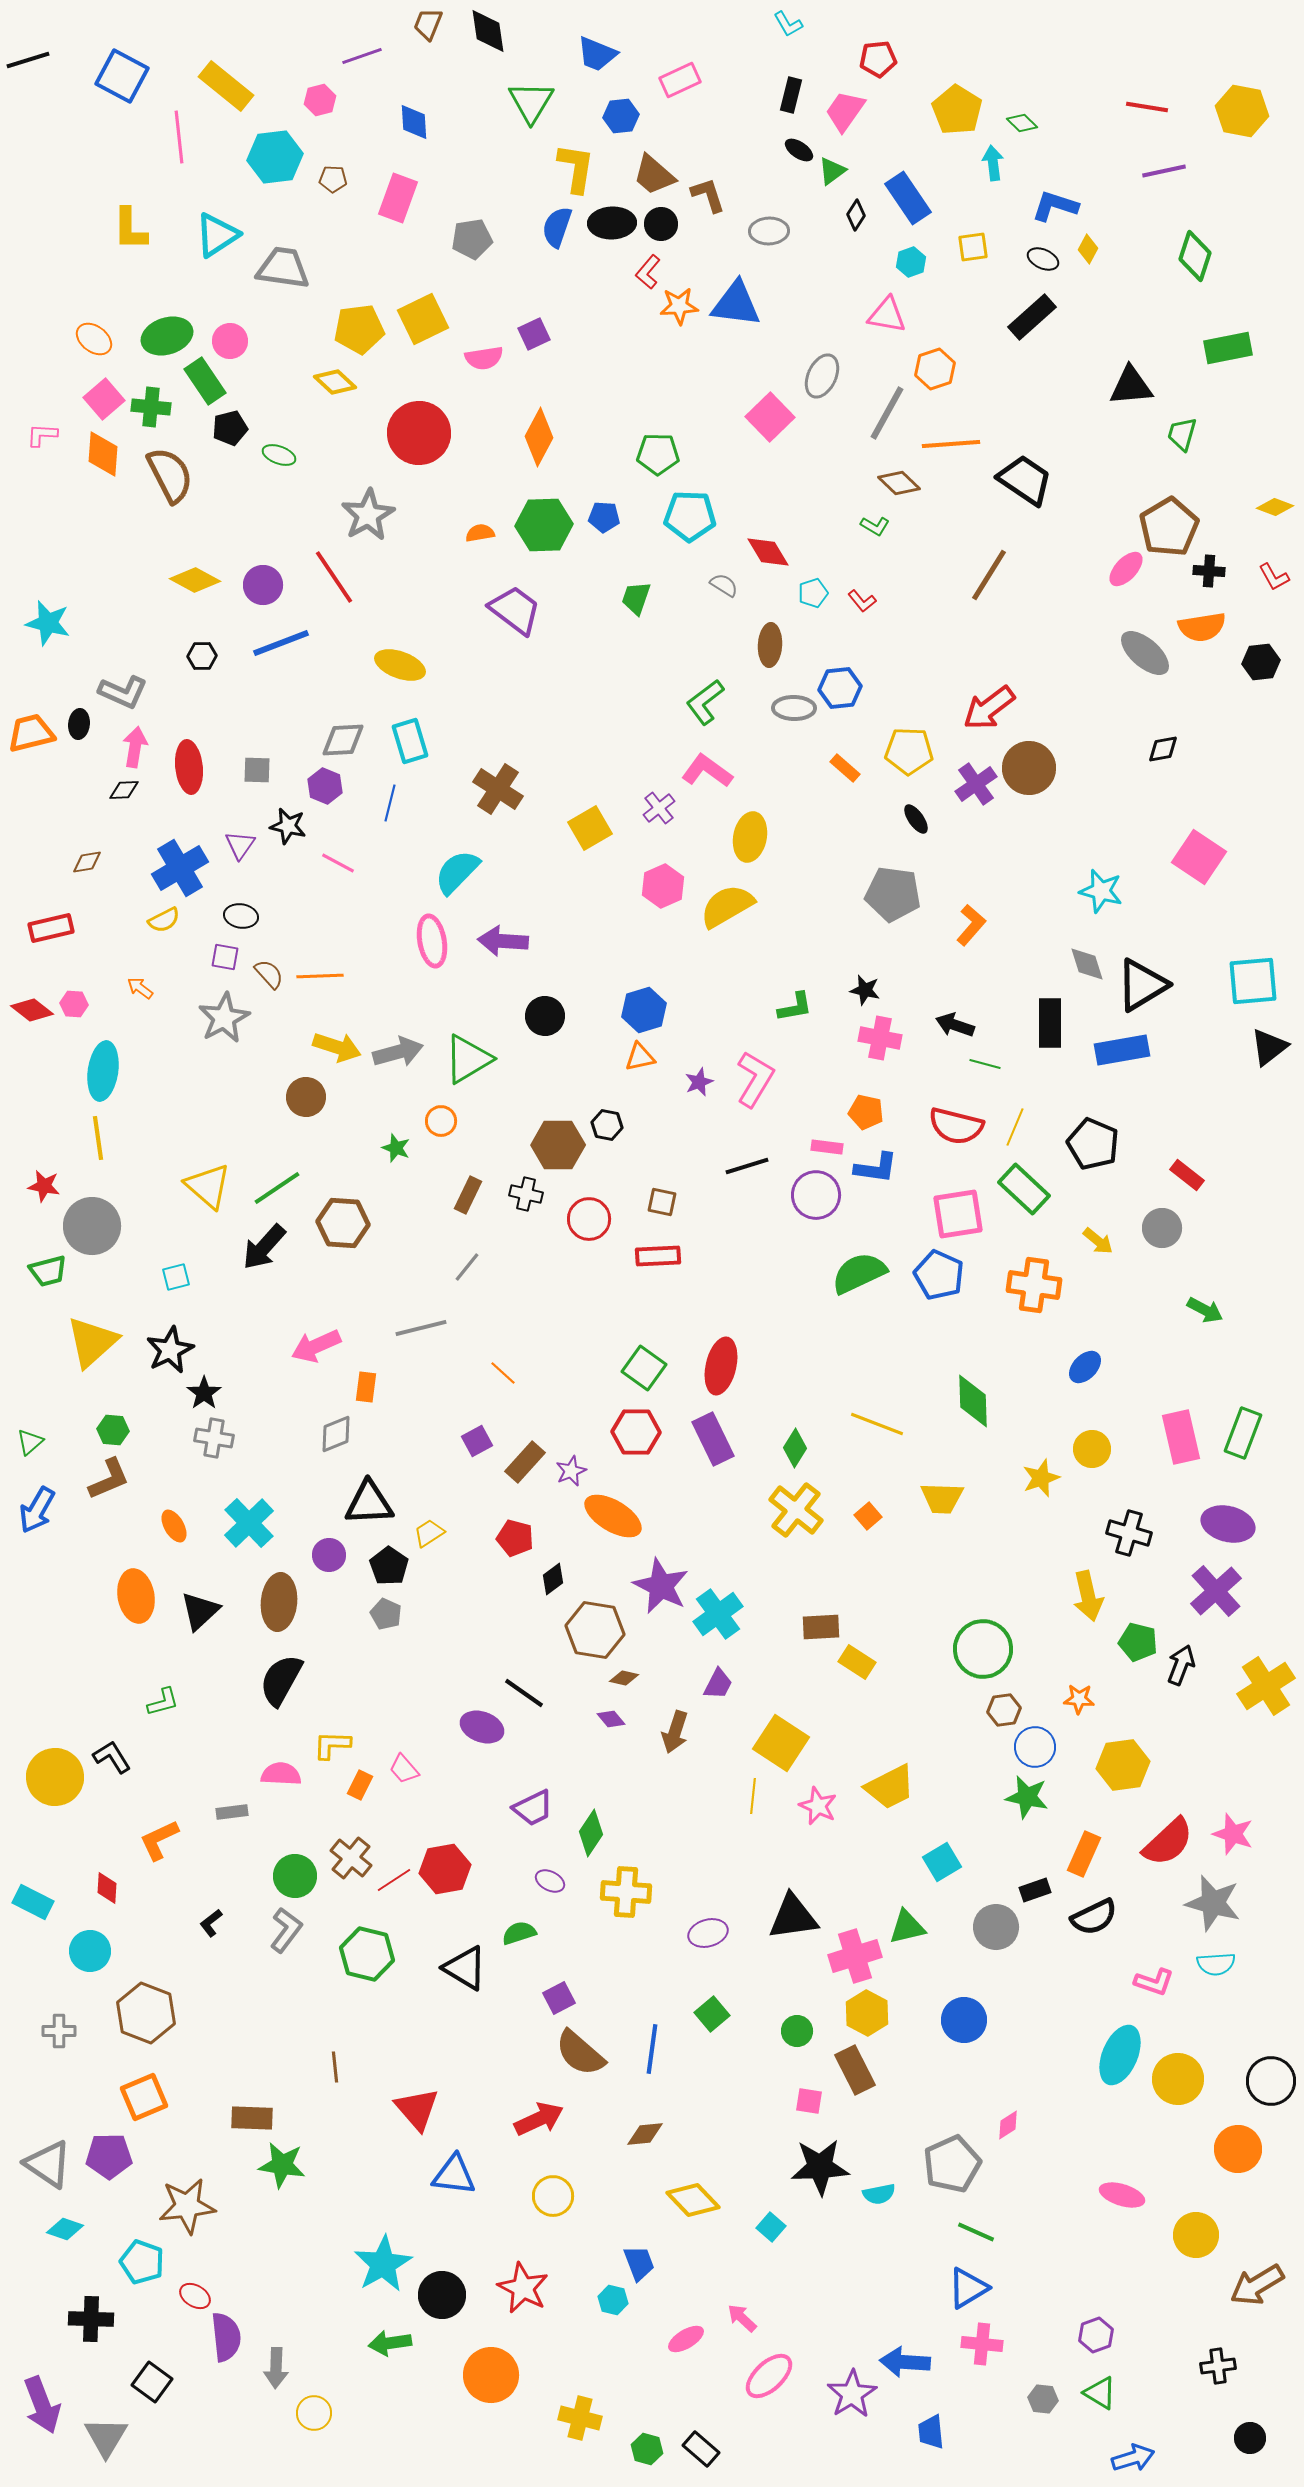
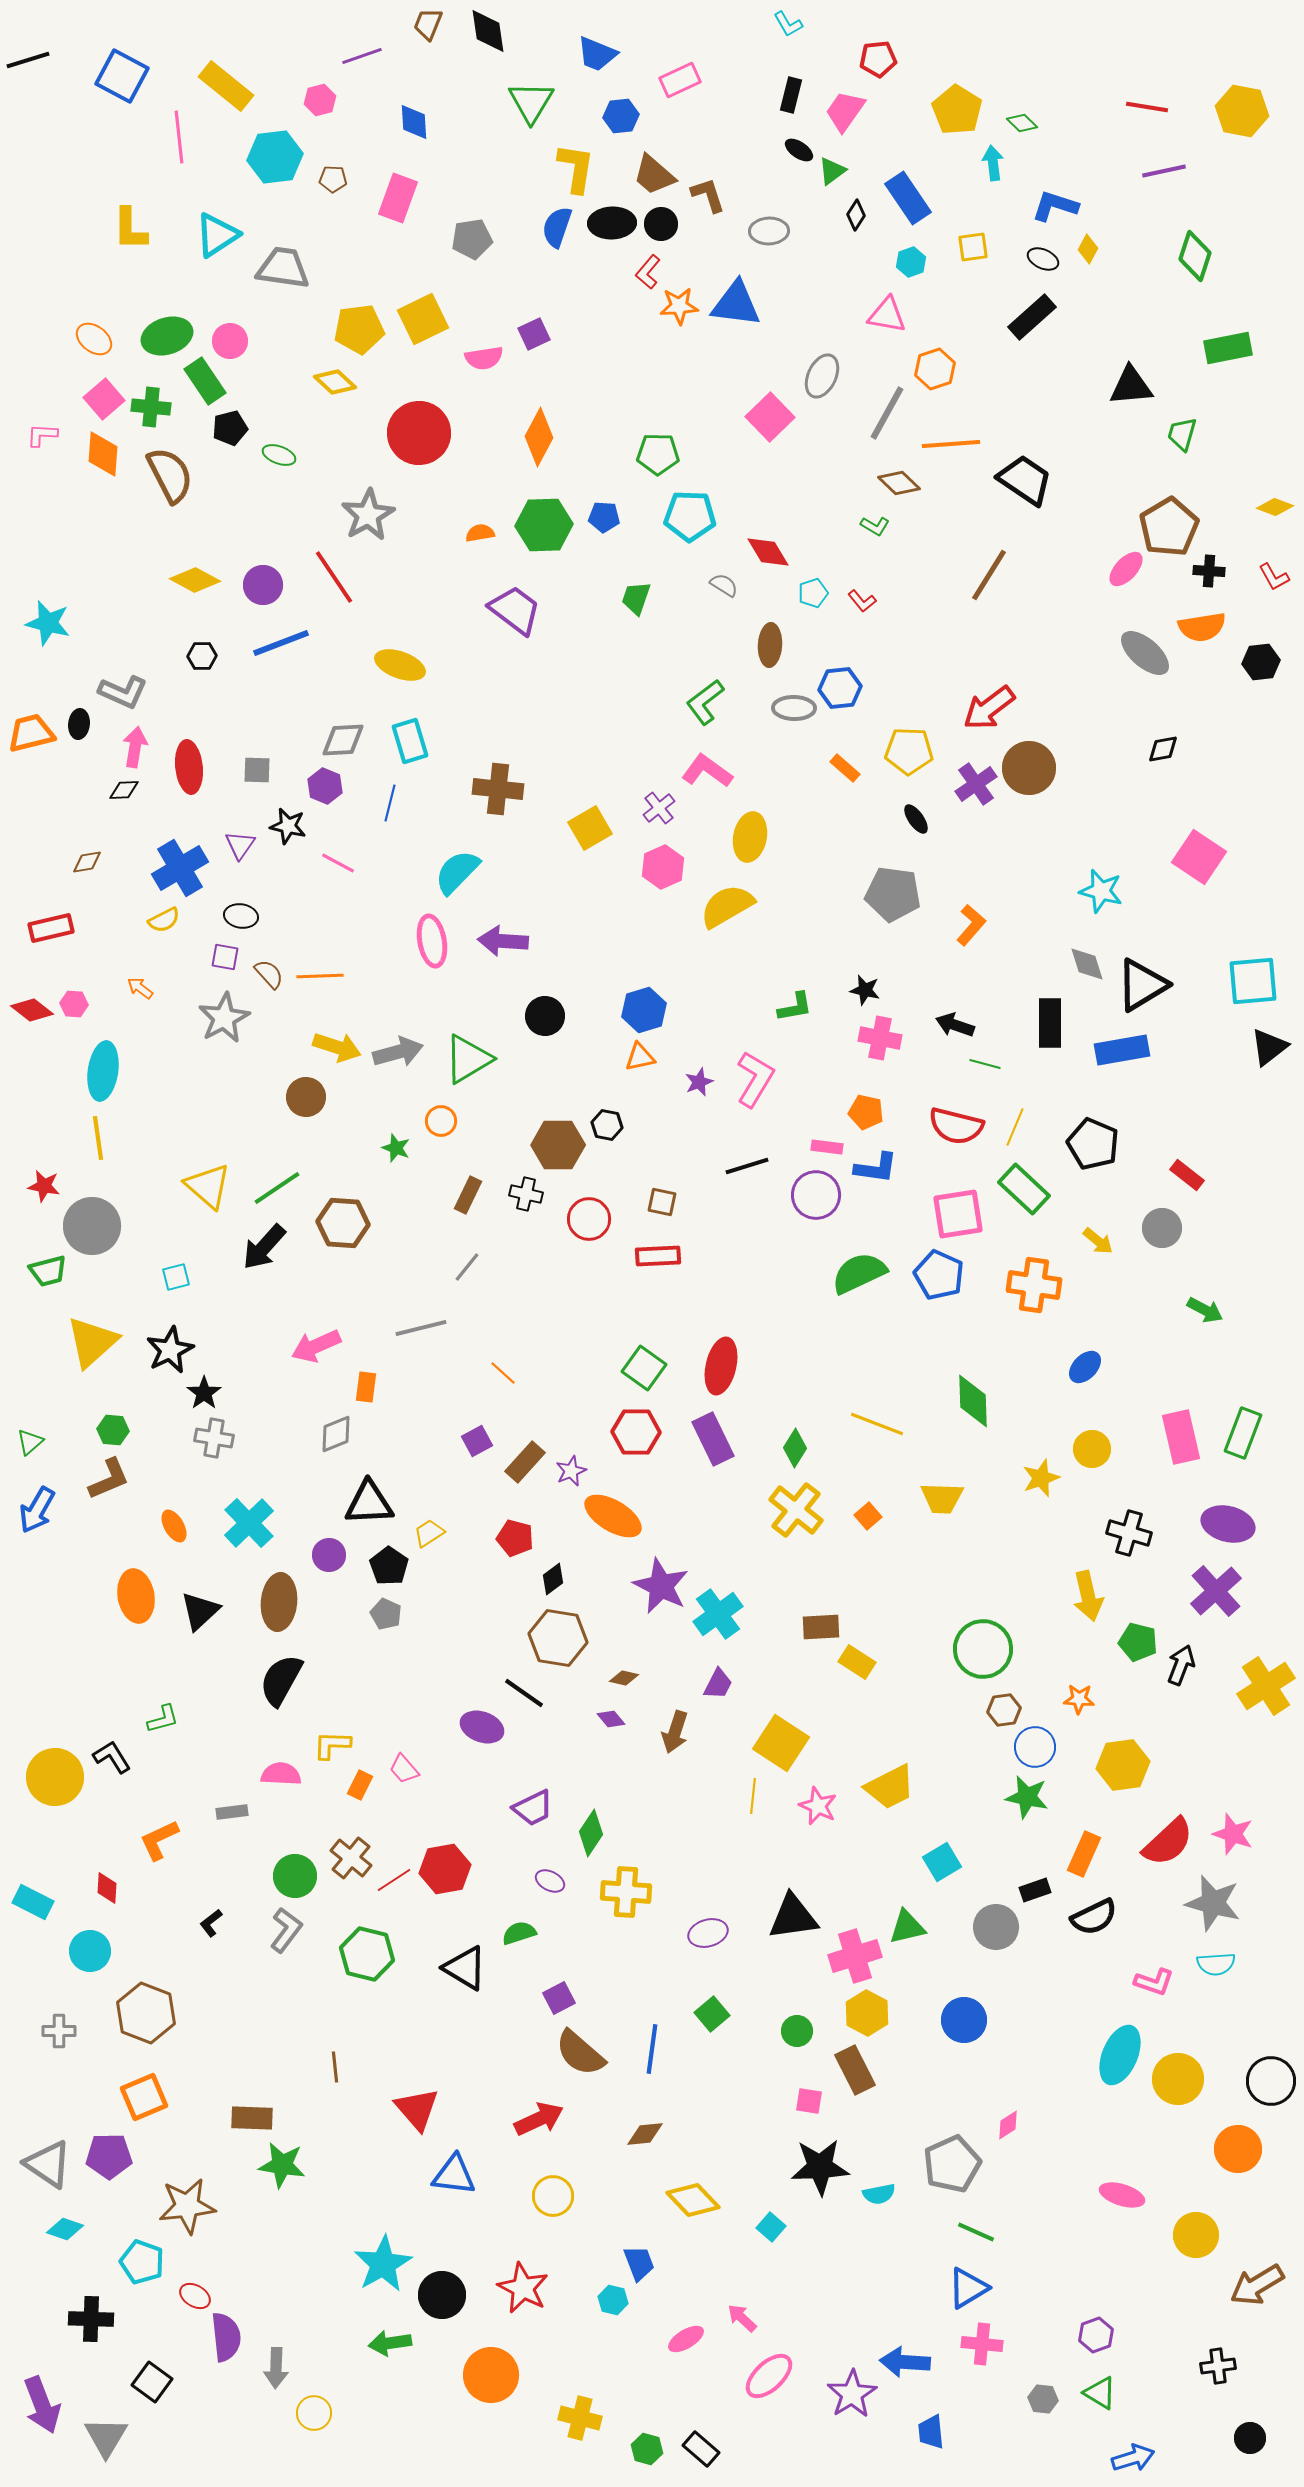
brown cross at (498, 789): rotated 27 degrees counterclockwise
pink hexagon at (663, 886): moved 19 px up
brown hexagon at (595, 1630): moved 37 px left, 8 px down
green L-shape at (163, 1702): moved 17 px down
